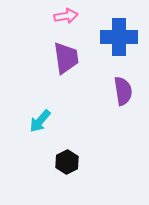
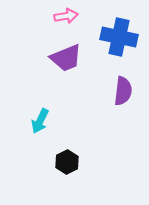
blue cross: rotated 12 degrees clockwise
purple trapezoid: rotated 76 degrees clockwise
purple semicircle: rotated 16 degrees clockwise
cyan arrow: rotated 15 degrees counterclockwise
